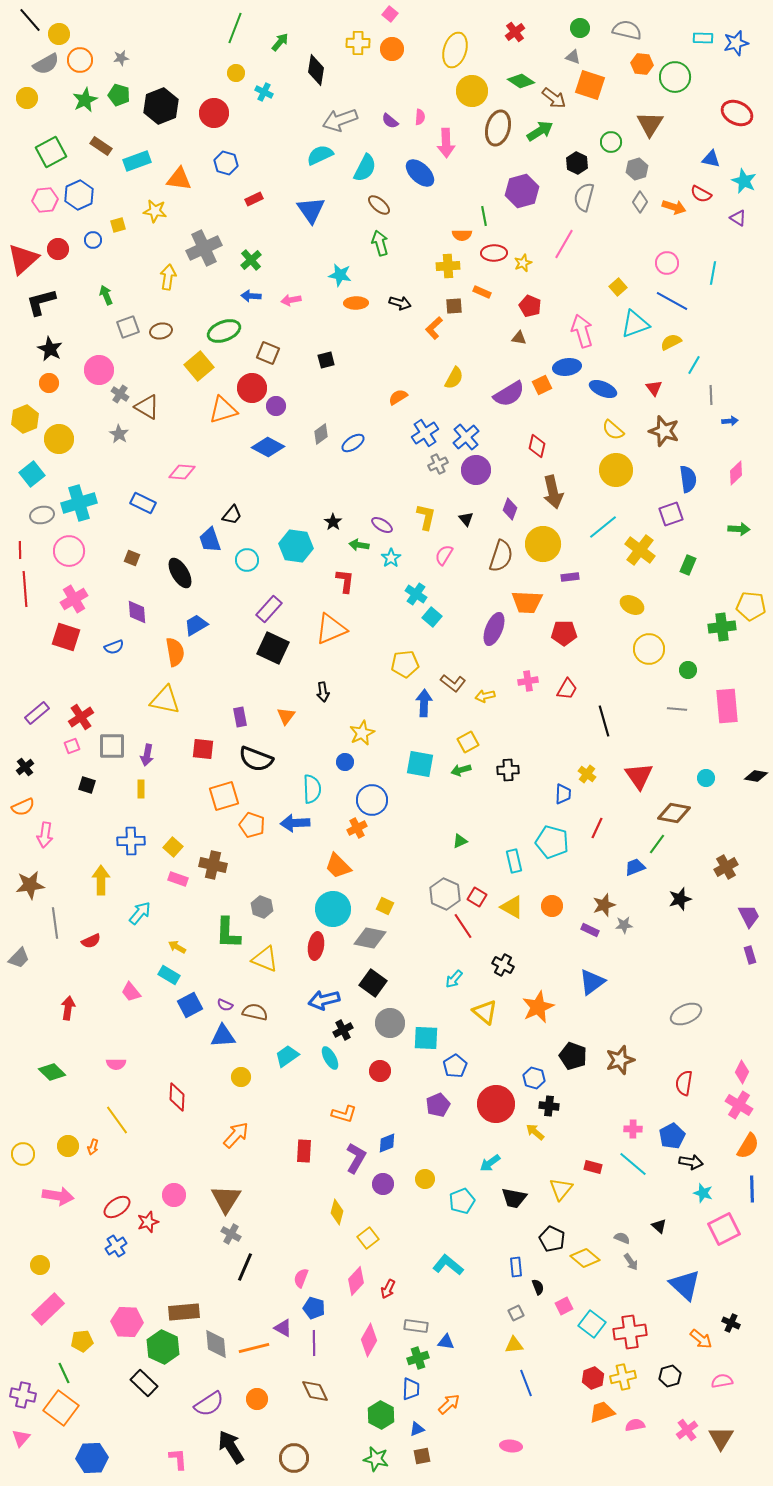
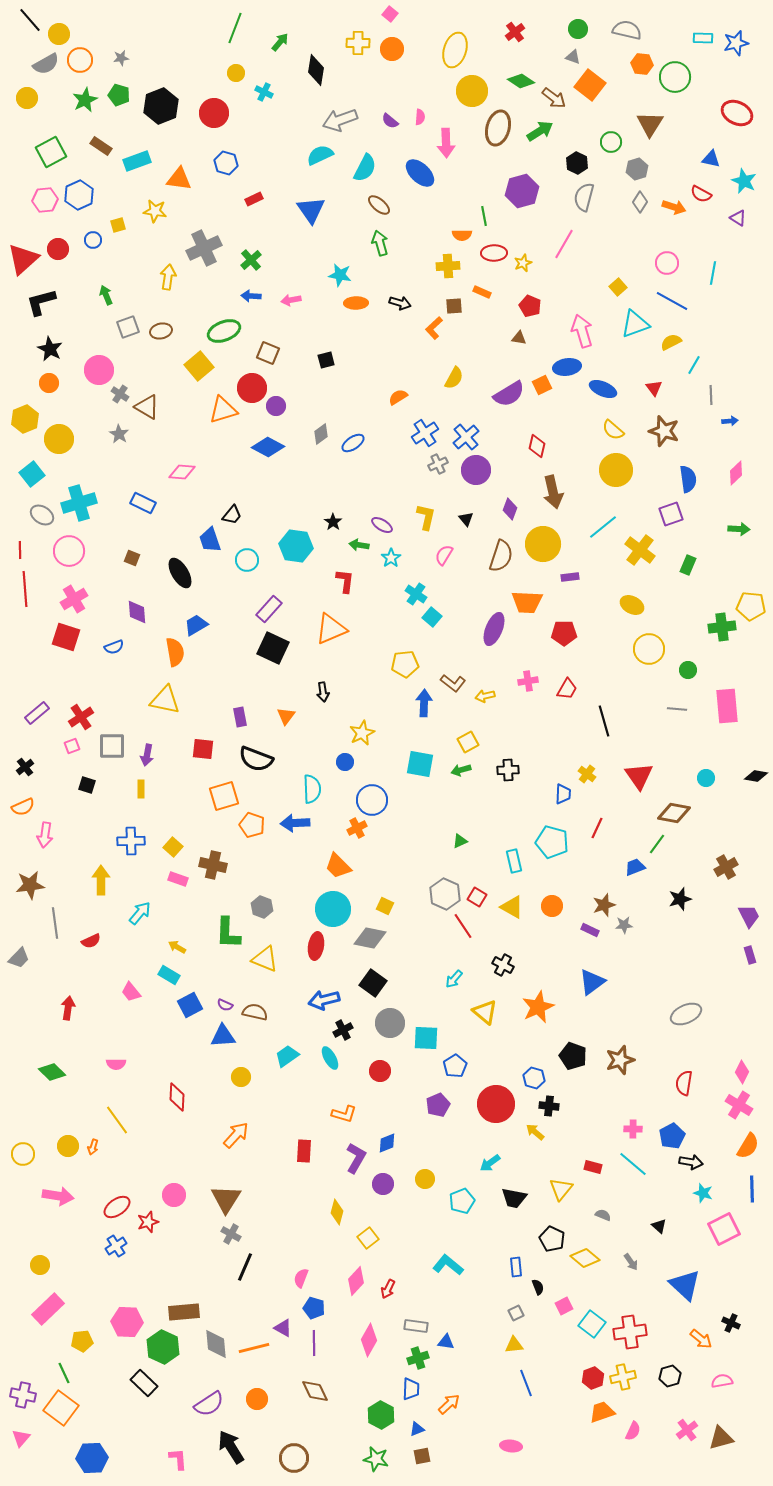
green circle at (580, 28): moved 2 px left, 1 px down
orange square at (590, 85): rotated 20 degrees clockwise
gray ellipse at (42, 515): rotated 45 degrees clockwise
gray semicircle at (622, 1238): moved 19 px left, 23 px up
pink semicircle at (635, 1425): moved 2 px left, 6 px down; rotated 126 degrees clockwise
brown triangle at (721, 1438): rotated 44 degrees clockwise
